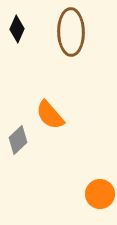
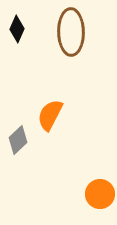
orange semicircle: rotated 68 degrees clockwise
